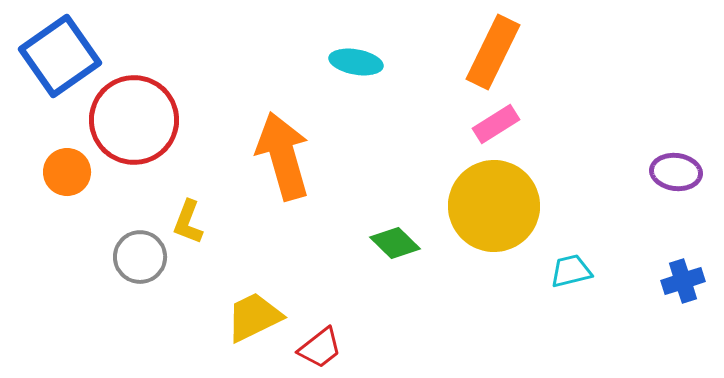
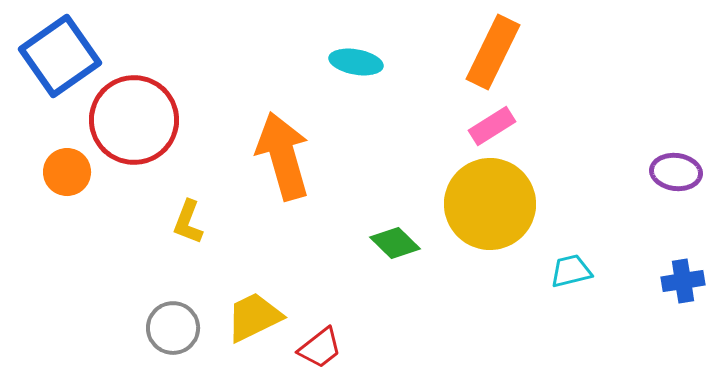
pink rectangle: moved 4 px left, 2 px down
yellow circle: moved 4 px left, 2 px up
gray circle: moved 33 px right, 71 px down
blue cross: rotated 9 degrees clockwise
